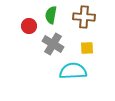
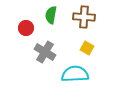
red circle: moved 3 px left, 2 px down
gray cross: moved 8 px left, 8 px down
yellow square: rotated 32 degrees clockwise
cyan semicircle: moved 2 px right, 3 px down
